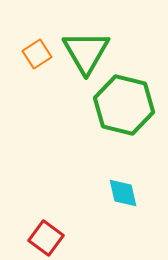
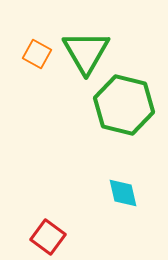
orange square: rotated 28 degrees counterclockwise
red square: moved 2 px right, 1 px up
